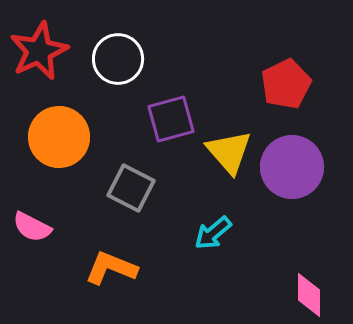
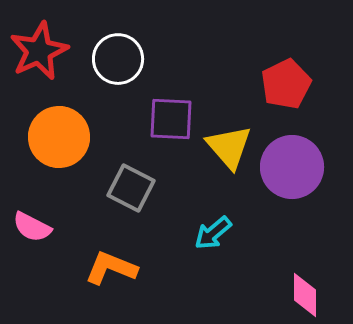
purple square: rotated 18 degrees clockwise
yellow triangle: moved 5 px up
pink diamond: moved 4 px left
